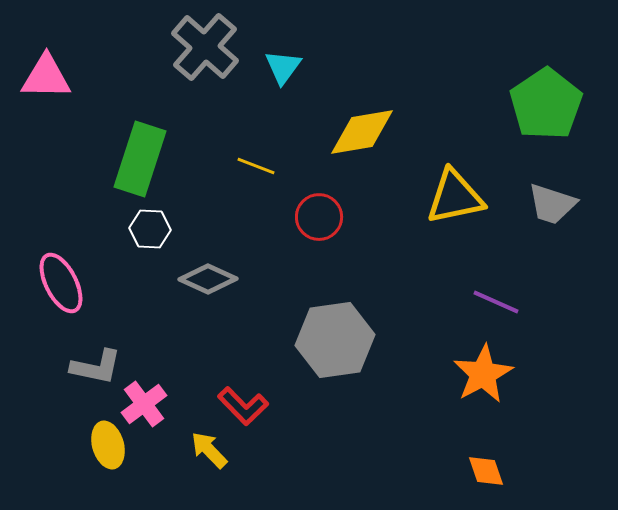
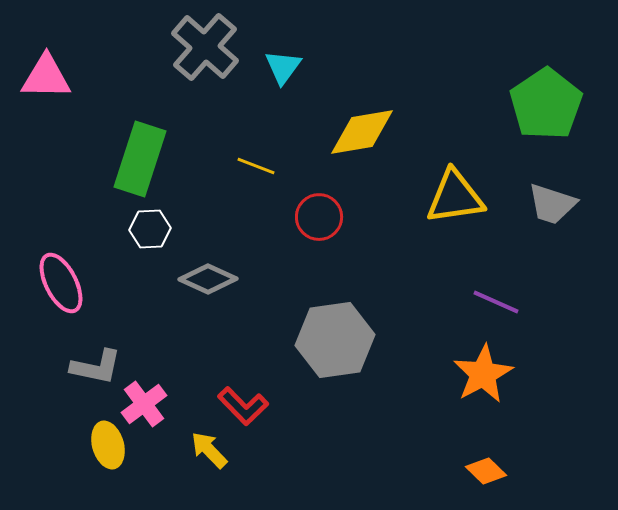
yellow triangle: rotated 4 degrees clockwise
white hexagon: rotated 6 degrees counterclockwise
orange diamond: rotated 27 degrees counterclockwise
